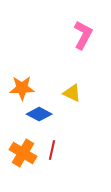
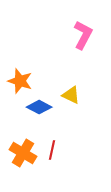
orange star: moved 2 px left, 7 px up; rotated 20 degrees clockwise
yellow triangle: moved 1 px left, 2 px down
blue diamond: moved 7 px up
